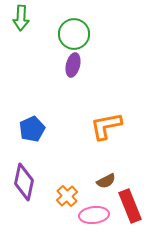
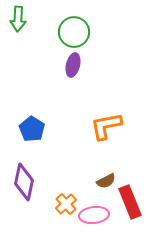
green arrow: moved 3 px left, 1 px down
green circle: moved 2 px up
blue pentagon: rotated 15 degrees counterclockwise
orange cross: moved 1 px left, 8 px down
red rectangle: moved 4 px up
